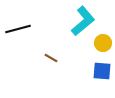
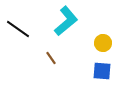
cyan L-shape: moved 17 px left
black line: rotated 50 degrees clockwise
brown line: rotated 24 degrees clockwise
